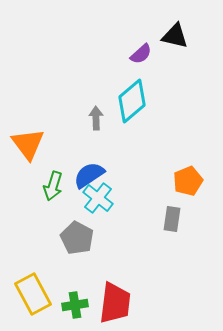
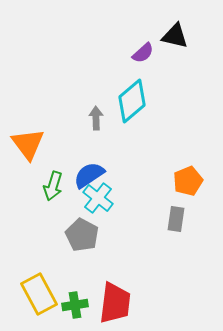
purple semicircle: moved 2 px right, 1 px up
gray rectangle: moved 4 px right
gray pentagon: moved 5 px right, 3 px up
yellow rectangle: moved 6 px right
